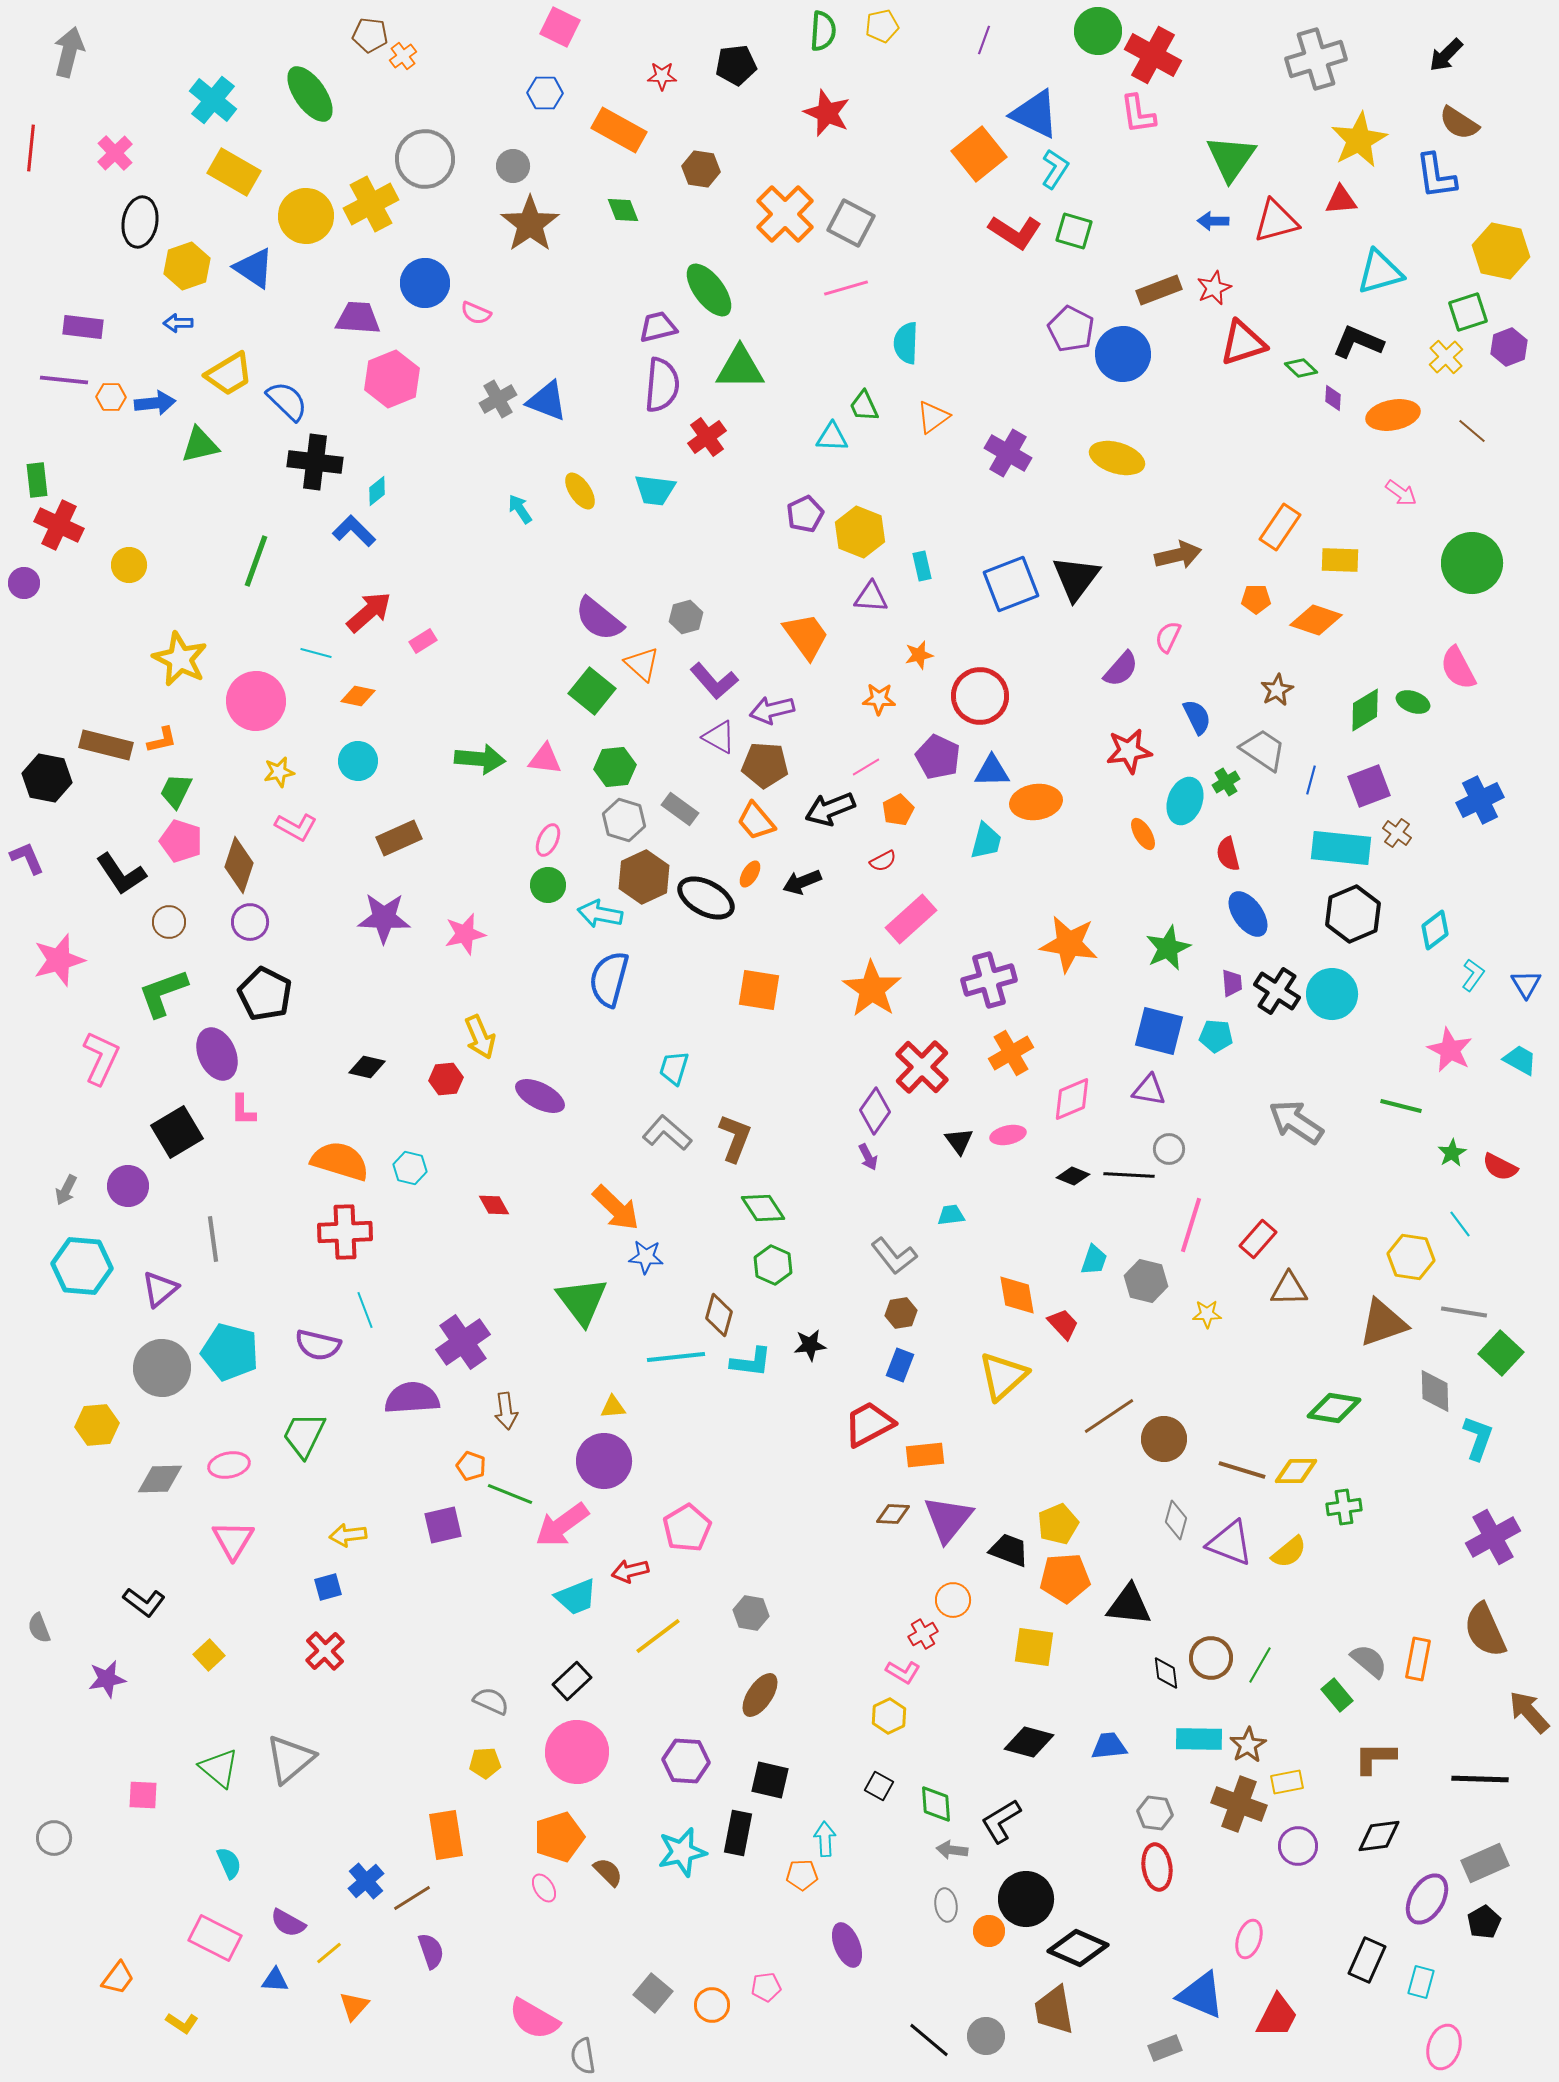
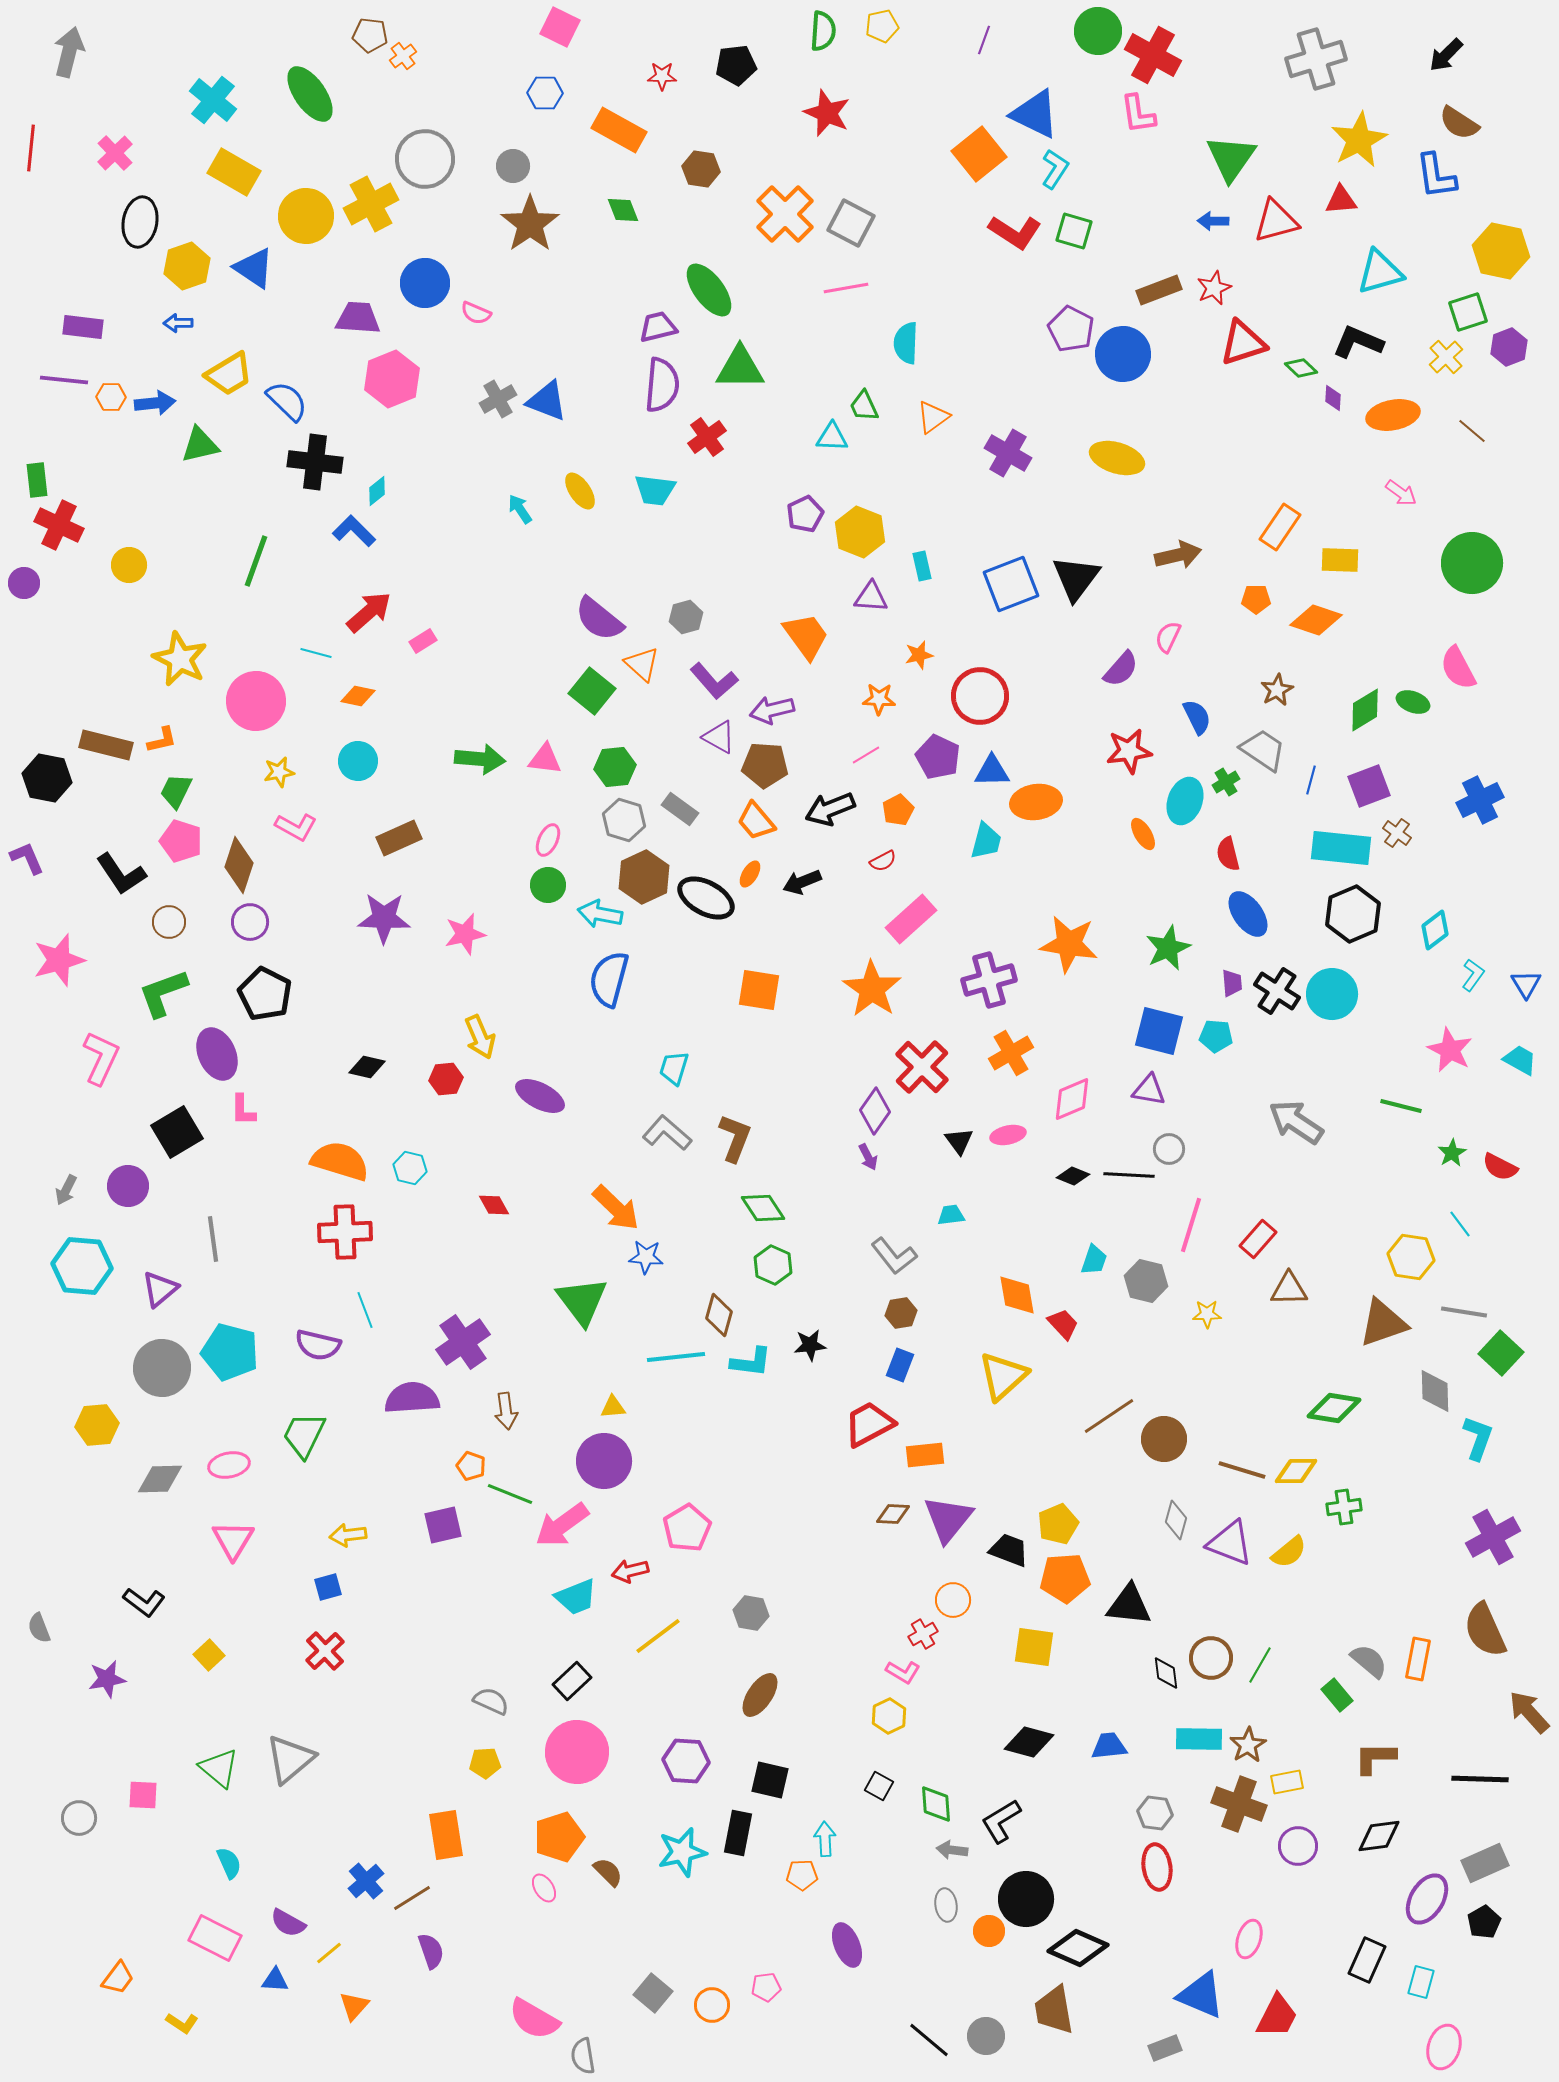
pink line at (846, 288): rotated 6 degrees clockwise
pink line at (866, 767): moved 12 px up
gray circle at (54, 1838): moved 25 px right, 20 px up
